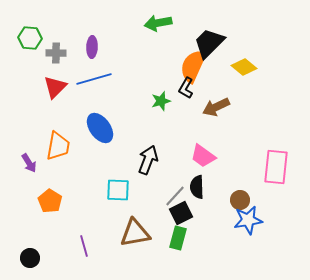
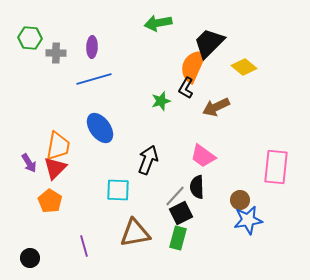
red triangle: moved 81 px down
